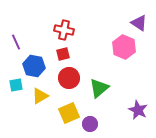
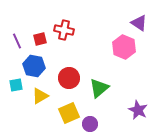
purple line: moved 1 px right, 1 px up
red square: moved 23 px left, 15 px up
